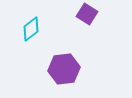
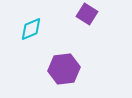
cyan diamond: rotated 15 degrees clockwise
